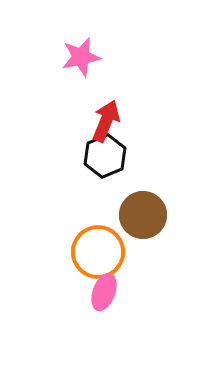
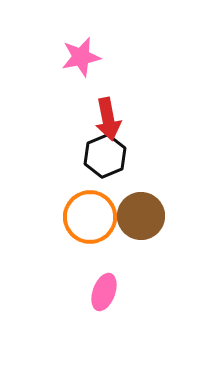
red arrow: moved 2 px right, 2 px up; rotated 147 degrees clockwise
brown circle: moved 2 px left, 1 px down
orange circle: moved 8 px left, 35 px up
